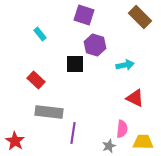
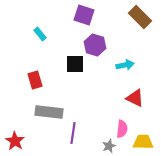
red rectangle: moved 1 px left; rotated 30 degrees clockwise
